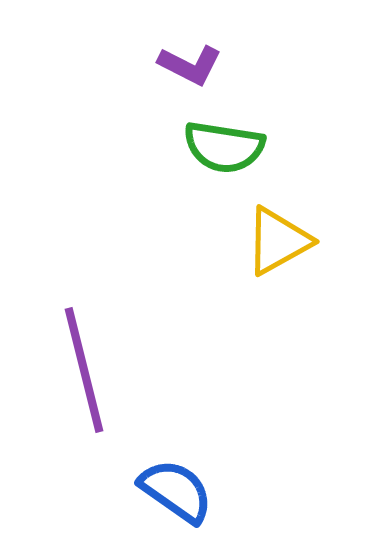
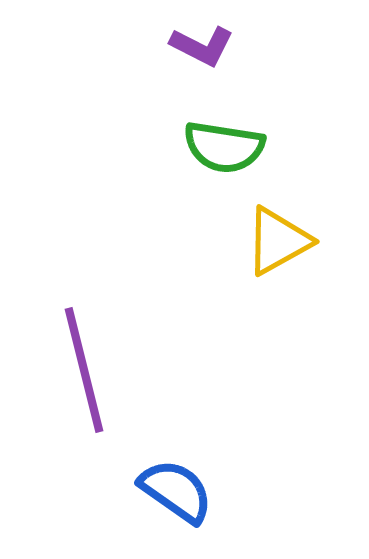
purple L-shape: moved 12 px right, 19 px up
